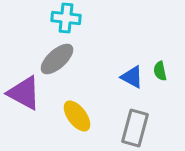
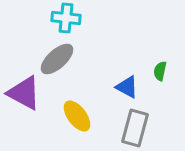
green semicircle: rotated 24 degrees clockwise
blue triangle: moved 5 px left, 10 px down
